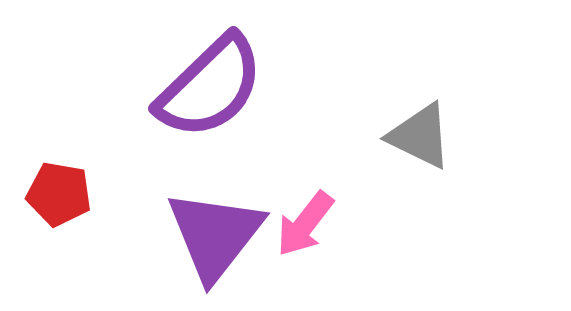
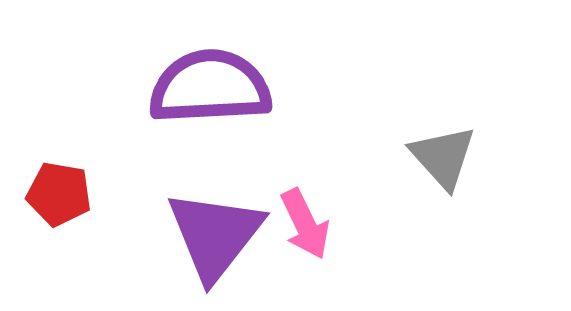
purple semicircle: rotated 139 degrees counterclockwise
gray triangle: moved 23 px right, 21 px down; rotated 22 degrees clockwise
pink arrow: rotated 64 degrees counterclockwise
